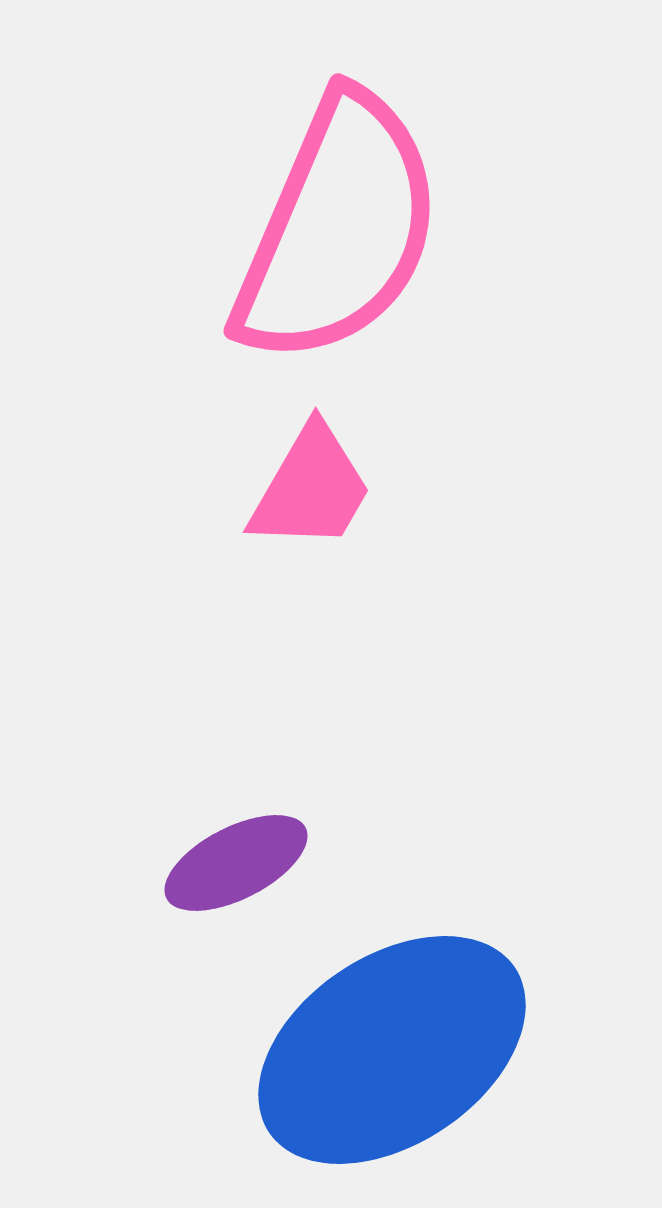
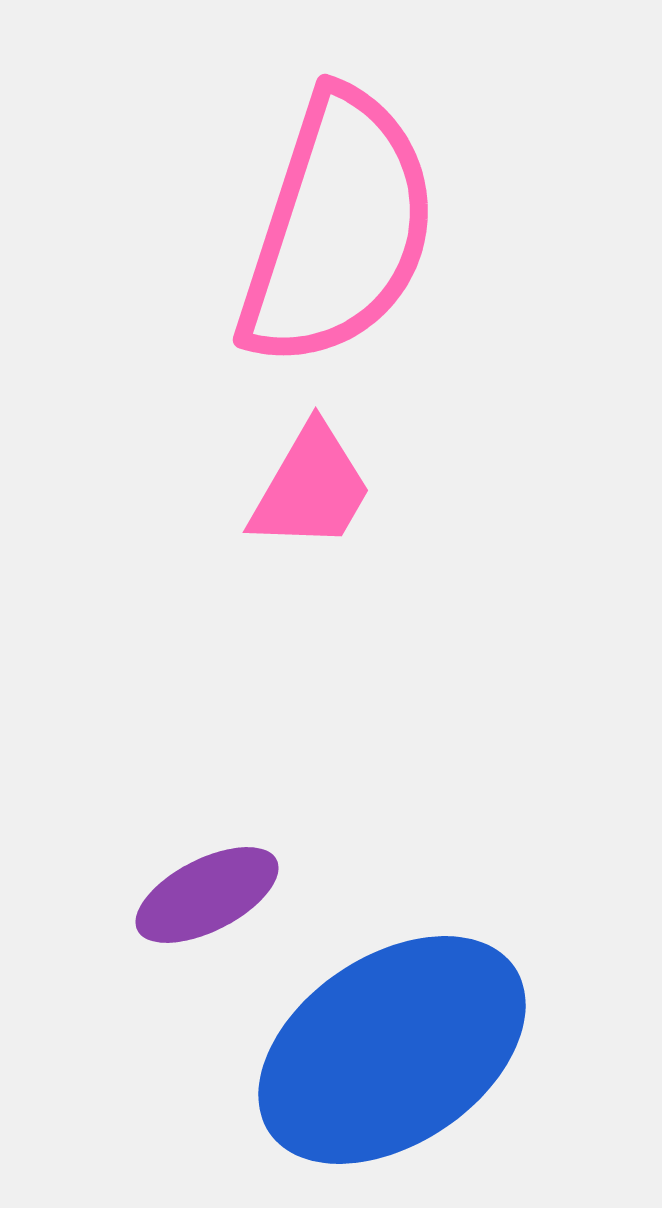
pink semicircle: rotated 5 degrees counterclockwise
purple ellipse: moved 29 px left, 32 px down
